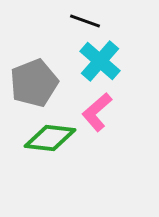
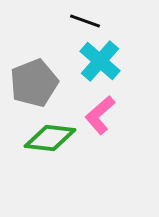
pink L-shape: moved 3 px right, 3 px down
